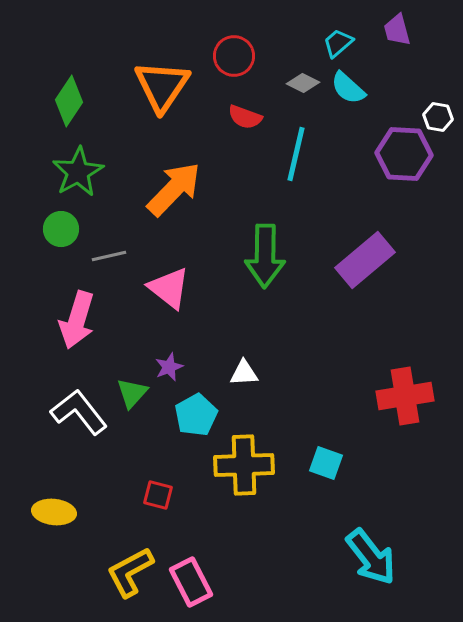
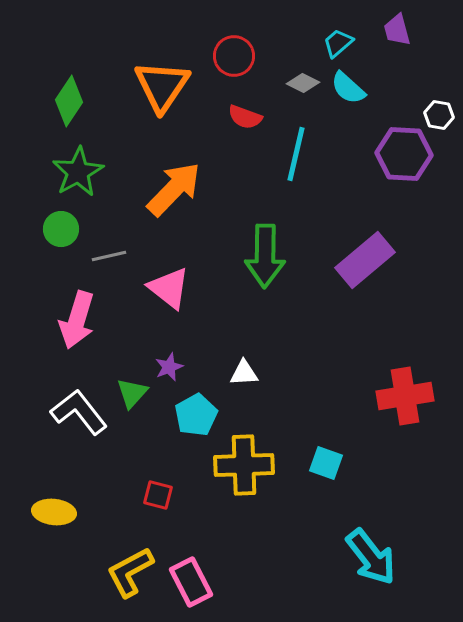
white hexagon: moved 1 px right, 2 px up
